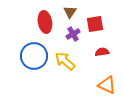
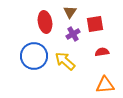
orange triangle: moved 2 px left; rotated 30 degrees counterclockwise
